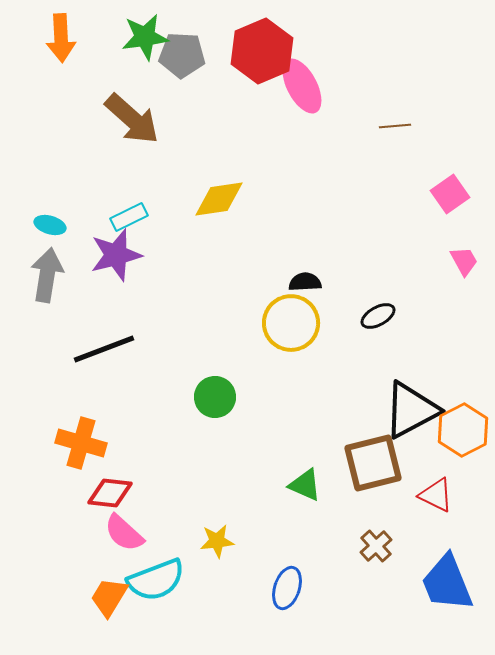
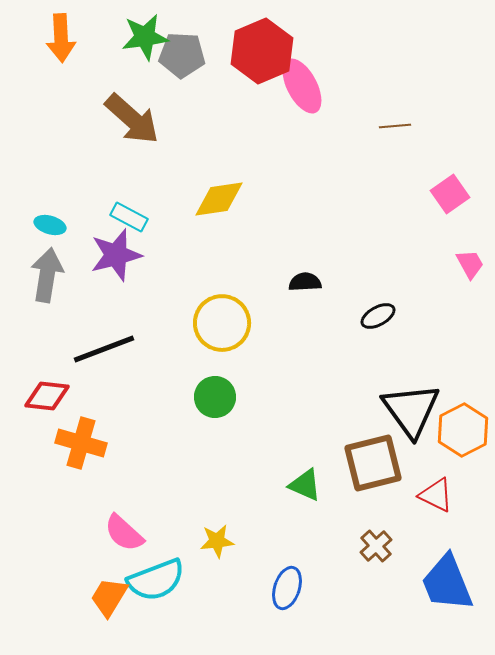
cyan rectangle: rotated 54 degrees clockwise
pink trapezoid: moved 6 px right, 3 px down
yellow circle: moved 69 px left
black triangle: rotated 38 degrees counterclockwise
red diamond: moved 63 px left, 97 px up
